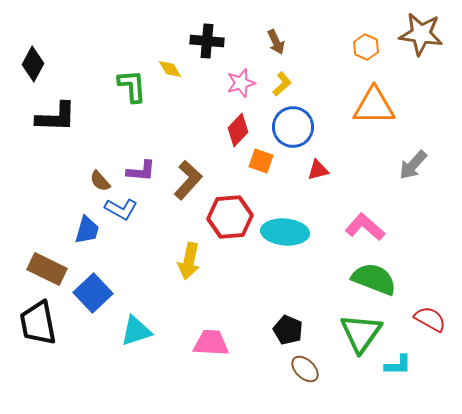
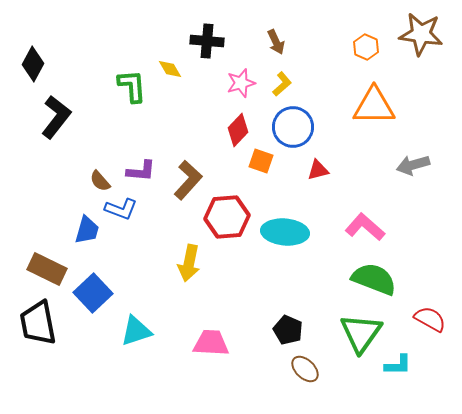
black L-shape: rotated 54 degrees counterclockwise
gray arrow: rotated 32 degrees clockwise
blue L-shape: rotated 8 degrees counterclockwise
red hexagon: moved 3 px left
yellow arrow: moved 2 px down
